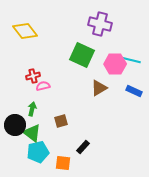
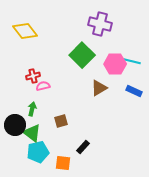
green square: rotated 20 degrees clockwise
cyan line: moved 1 px down
